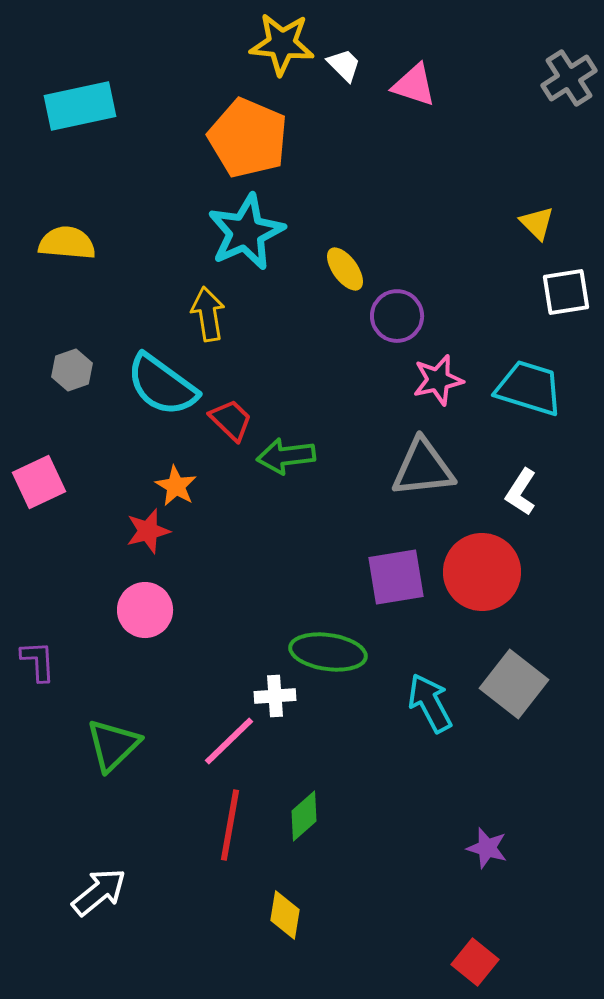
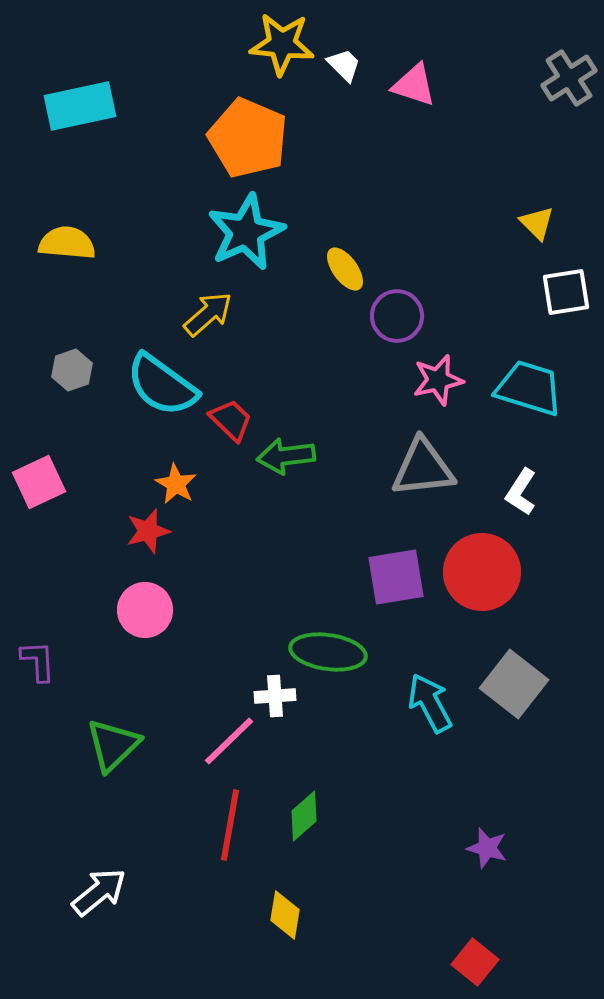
yellow arrow: rotated 58 degrees clockwise
orange star: moved 2 px up
